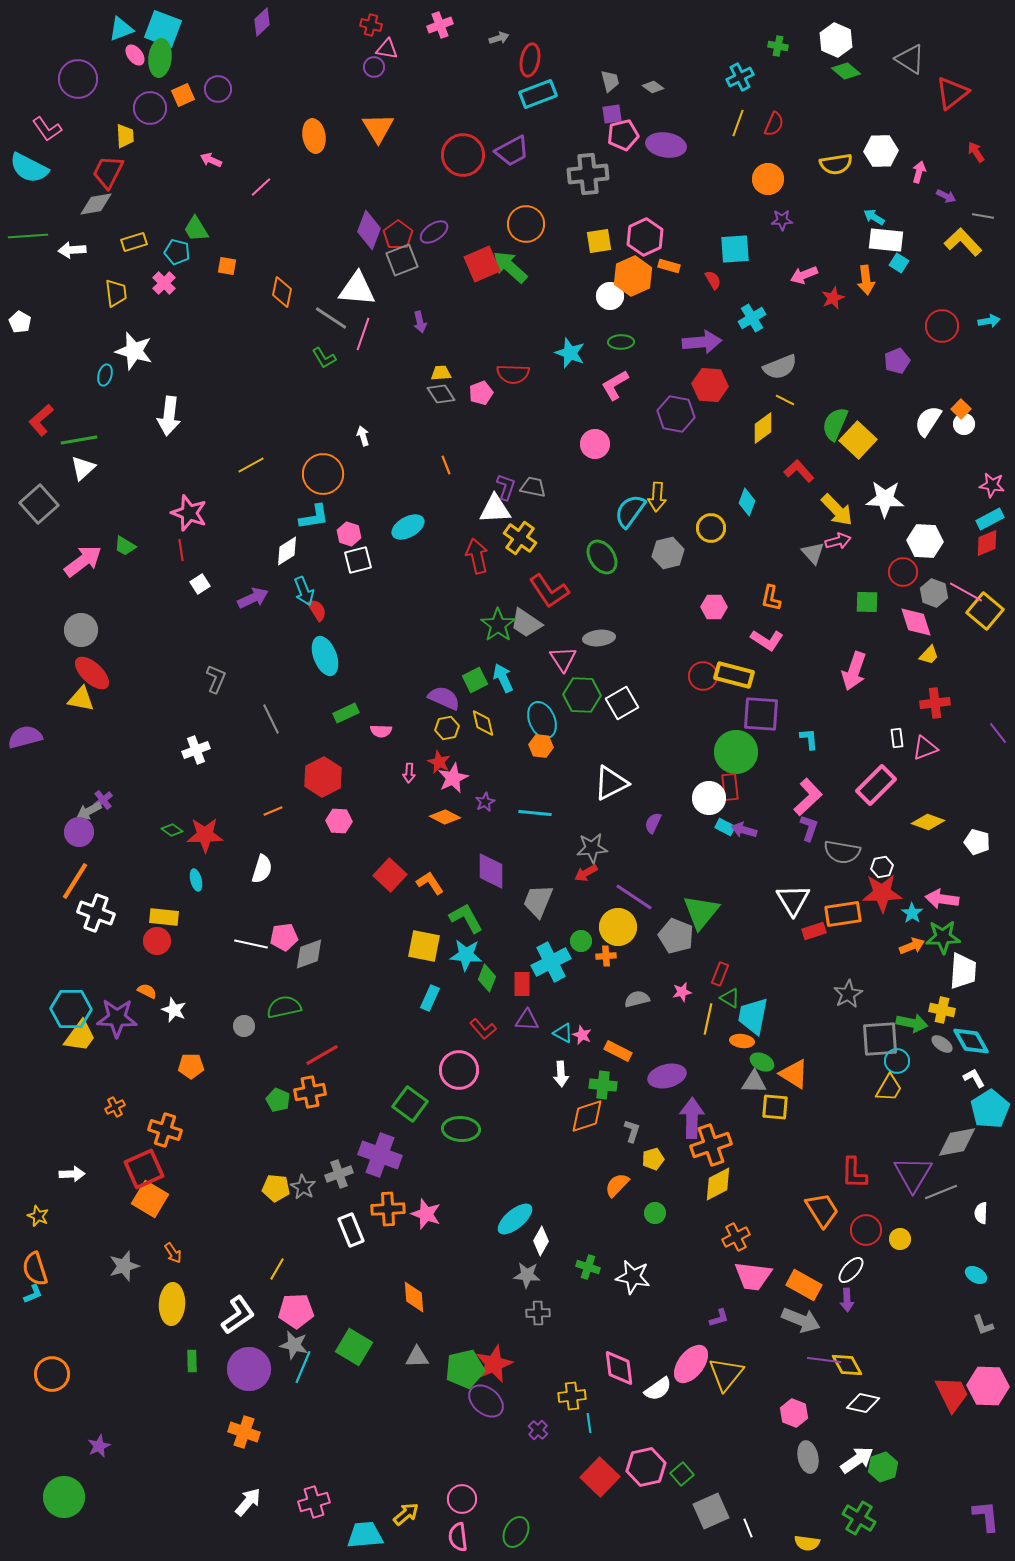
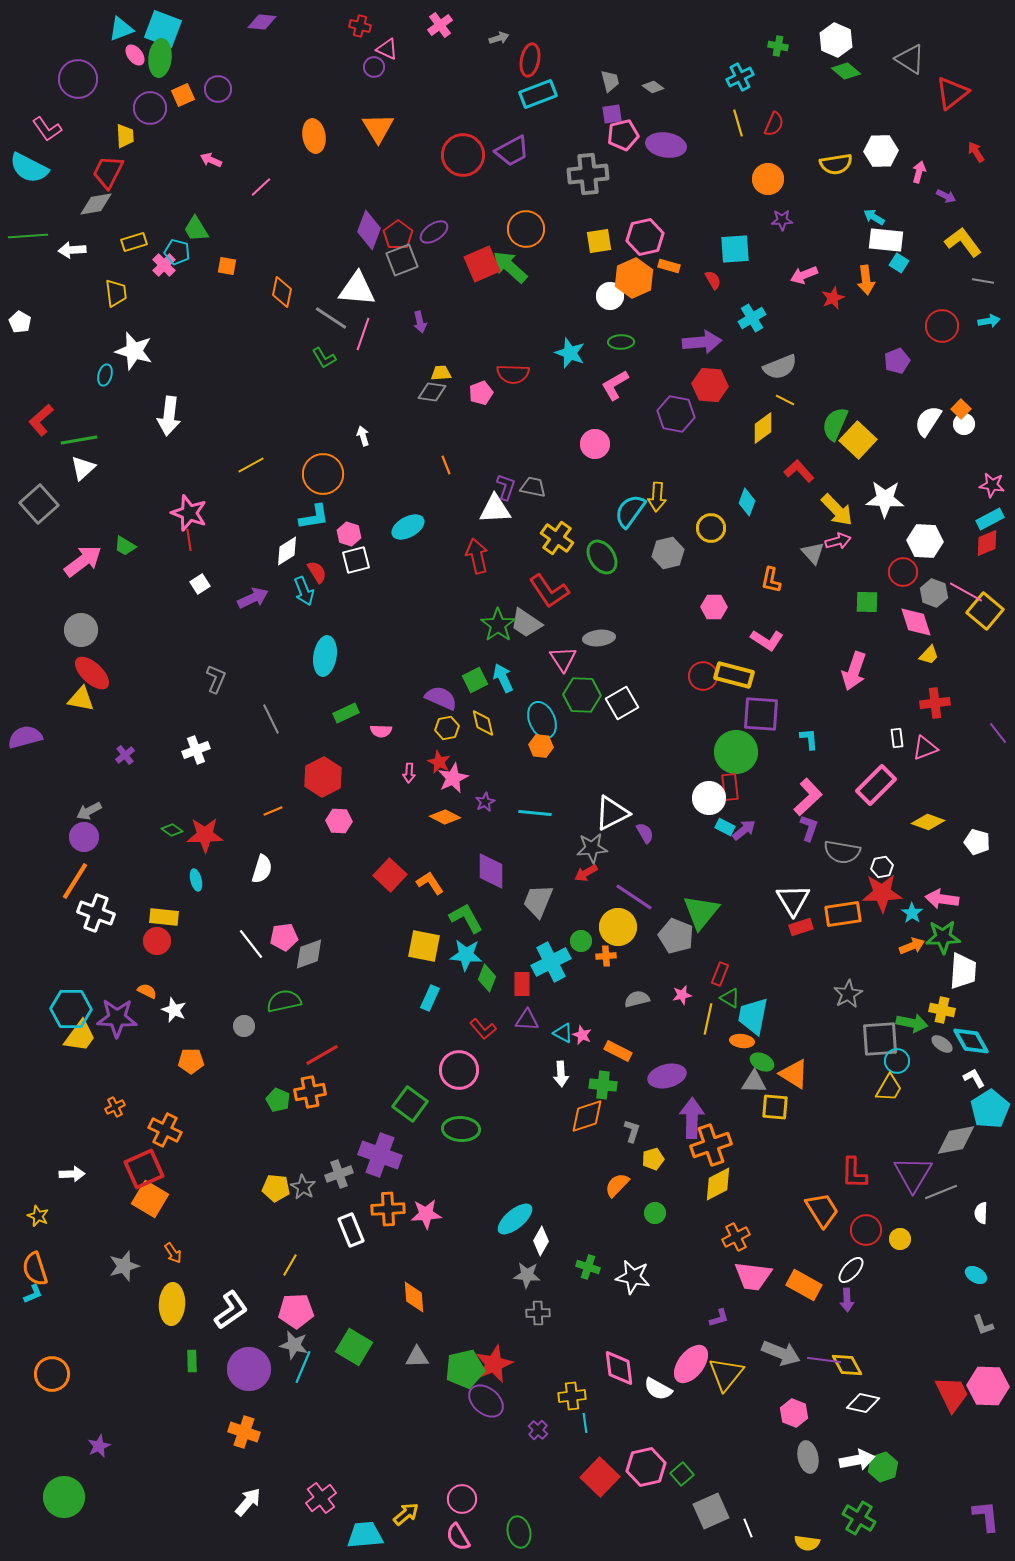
purple diamond at (262, 22): rotated 48 degrees clockwise
red cross at (371, 25): moved 11 px left, 1 px down
pink cross at (440, 25): rotated 15 degrees counterclockwise
pink triangle at (387, 49): rotated 15 degrees clockwise
yellow line at (738, 123): rotated 36 degrees counterclockwise
gray line at (983, 216): moved 65 px down
orange circle at (526, 224): moved 5 px down
pink hexagon at (645, 237): rotated 12 degrees clockwise
yellow L-shape at (963, 242): rotated 6 degrees clockwise
orange hexagon at (633, 276): moved 1 px right, 2 px down
pink cross at (164, 283): moved 18 px up
gray diamond at (441, 394): moved 9 px left, 2 px up; rotated 48 degrees counterclockwise
yellow cross at (520, 538): moved 37 px right
red line at (181, 550): moved 8 px right, 10 px up
white square at (358, 560): moved 2 px left
orange L-shape at (771, 598): moved 18 px up
red semicircle at (317, 610): moved 38 px up
cyan ellipse at (325, 656): rotated 30 degrees clockwise
purple semicircle at (444, 698): moved 3 px left
white triangle at (611, 783): moved 1 px right, 30 px down
purple cross at (103, 800): moved 22 px right, 45 px up
purple semicircle at (653, 823): moved 8 px left, 10 px down; rotated 125 degrees clockwise
purple arrow at (744, 830): rotated 125 degrees clockwise
purple circle at (79, 832): moved 5 px right, 5 px down
red rectangle at (814, 931): moved 13 px left, 4 px up
white line at (251, 944): rotated 40 degrees clockwise
pink star at (682, 992): moved 3 px down
green semicircle at (284, 1007): moved 6 px up
orange pentagon at (191, 1066): moved 5 px up
orange cross at (165, 1130): rotated 8 degrees clockwise
gray diamond at (957, 1142): moved 1 px left, 2 px up
pink star at (426, 1214): rotated 24 degrees counterclockwise
yellow line at (277, 1269): moved 13 px right, 4 px up
white L-shape at (238, 1315): moved 7 px left, 5 px up
gray arrow at (801, 1320): moved 20 px left, 33 px down
white semicircle at (658, 1389): rotated 64 degrees clockwise
cyan line at (589, 1423): moved 4 px left
white arrow at (857, 1460): rotated 24 degrees clockwise
pink cross at (314, 1502): moved 7 px right, 4 px up; rotated 20 degrees counterclockwise
green ellipse at (516, 1532): moved 3 px right; rotated 40 degrees counterclockwise
pink semicircle at (458, 1537): rotated 24 degrees counterclockwise
